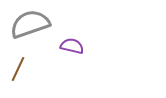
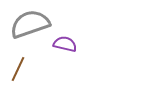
purple semicircle: moved 7 px left, 2 px up
